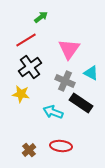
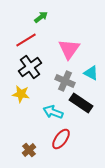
red ellipse: moved 7 px up; rotated 60 degrees counterclockwise
